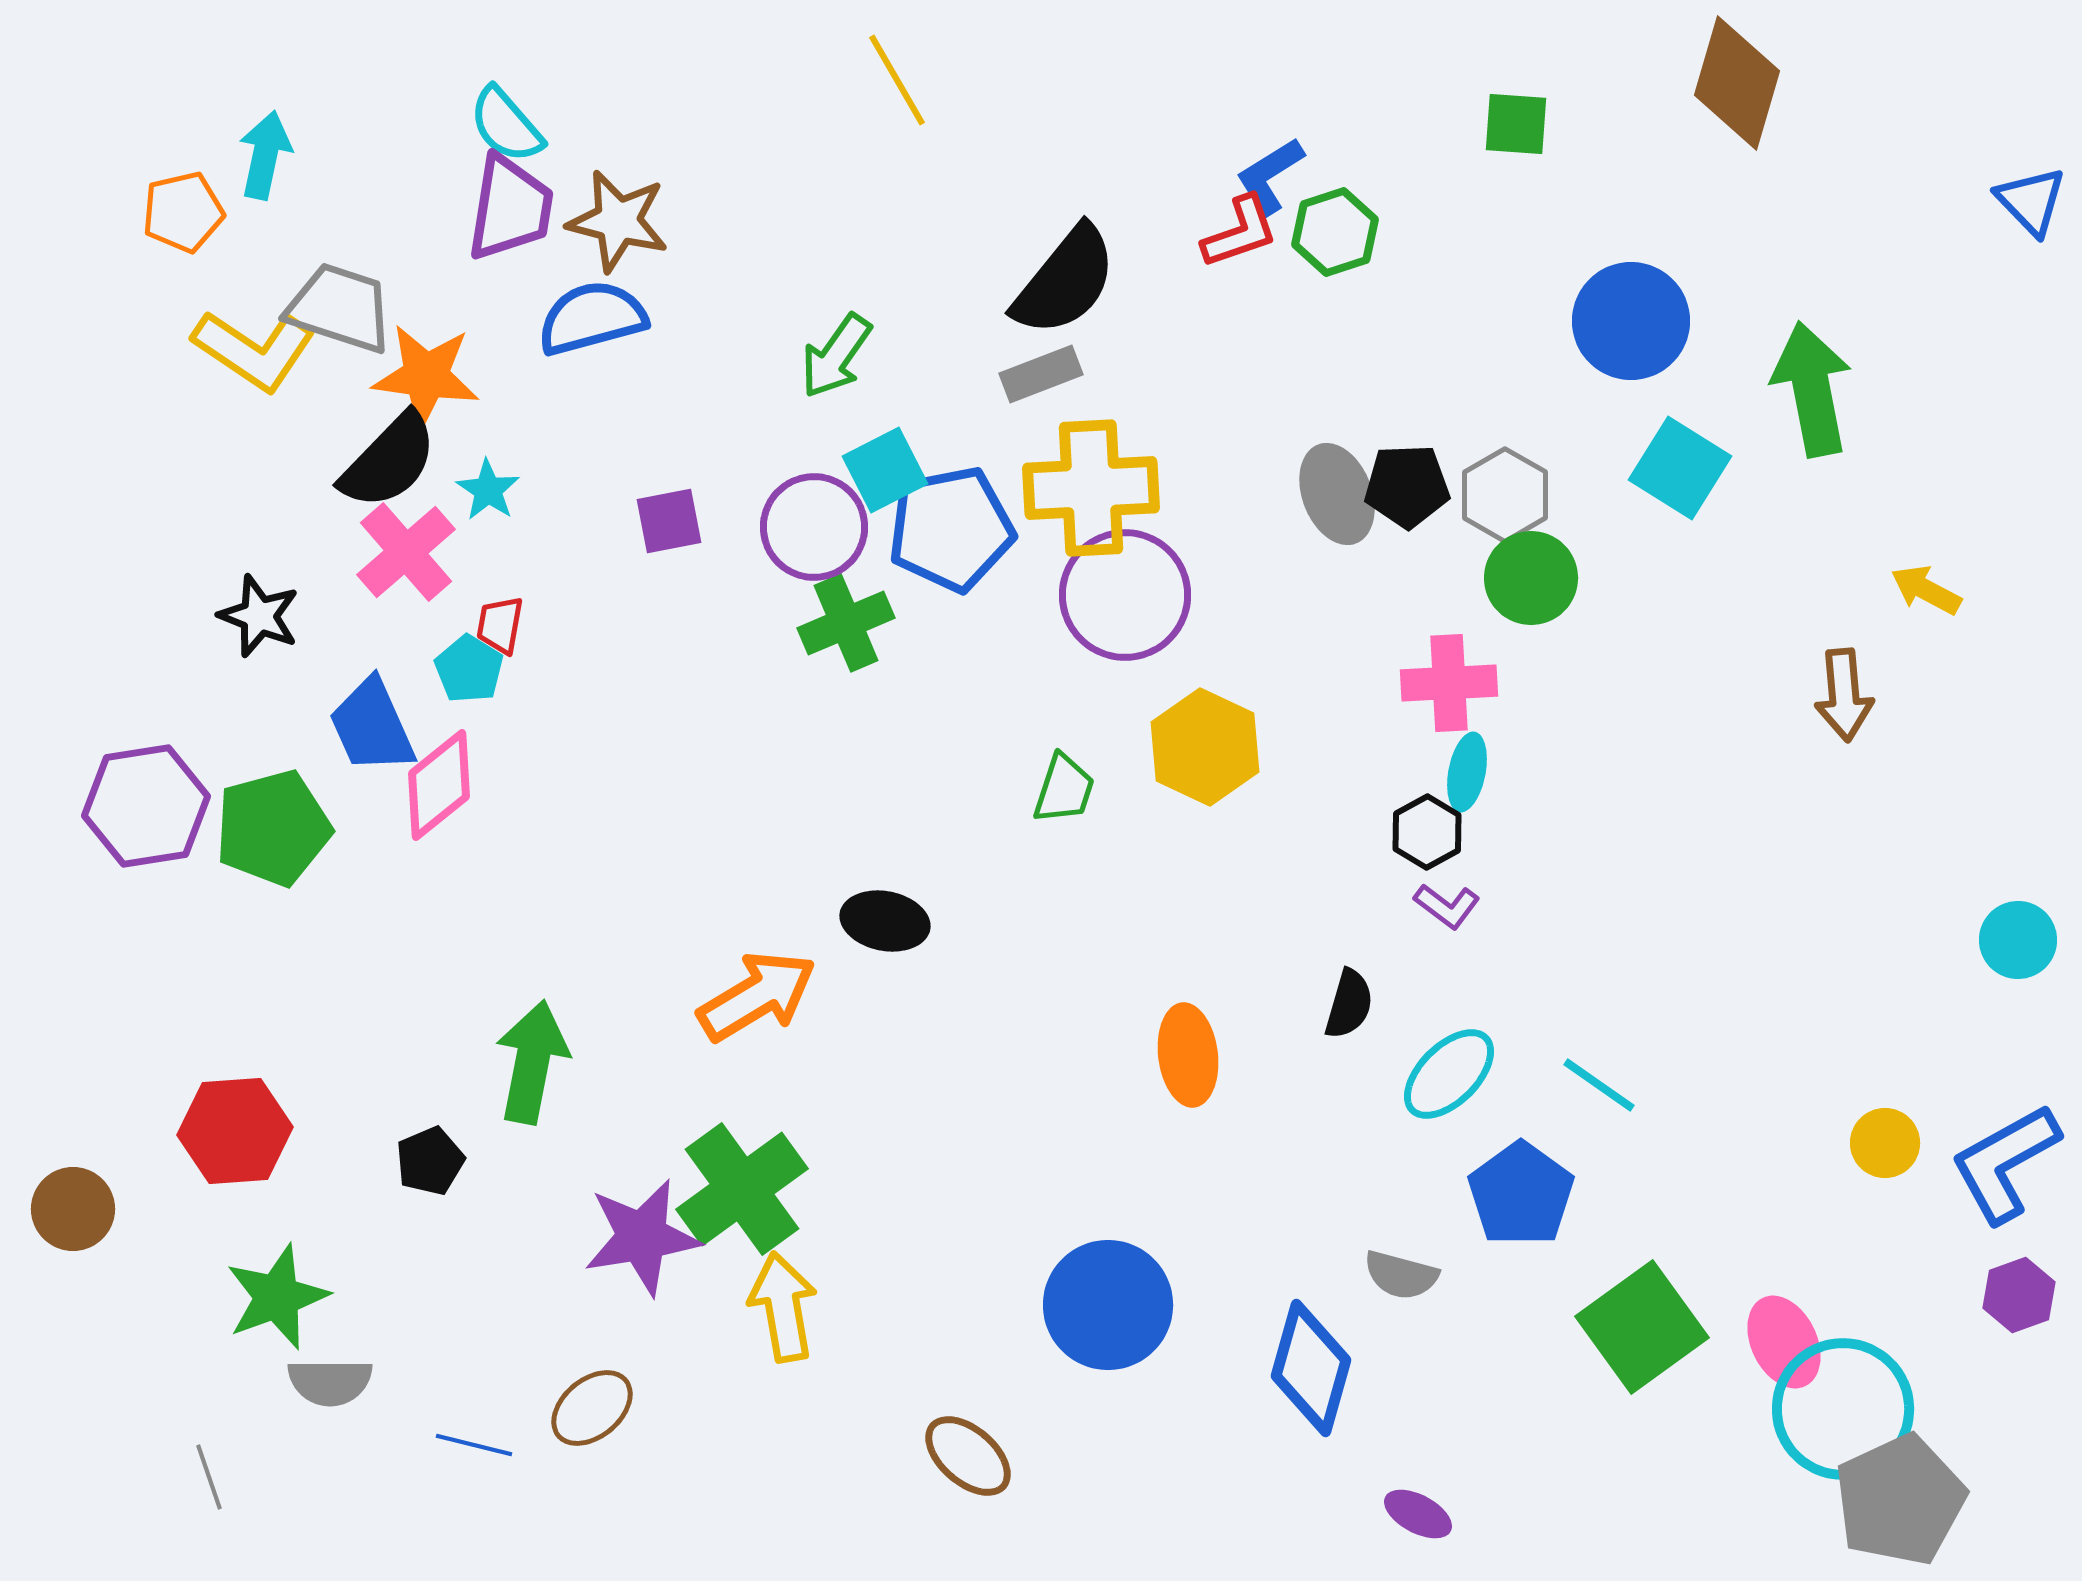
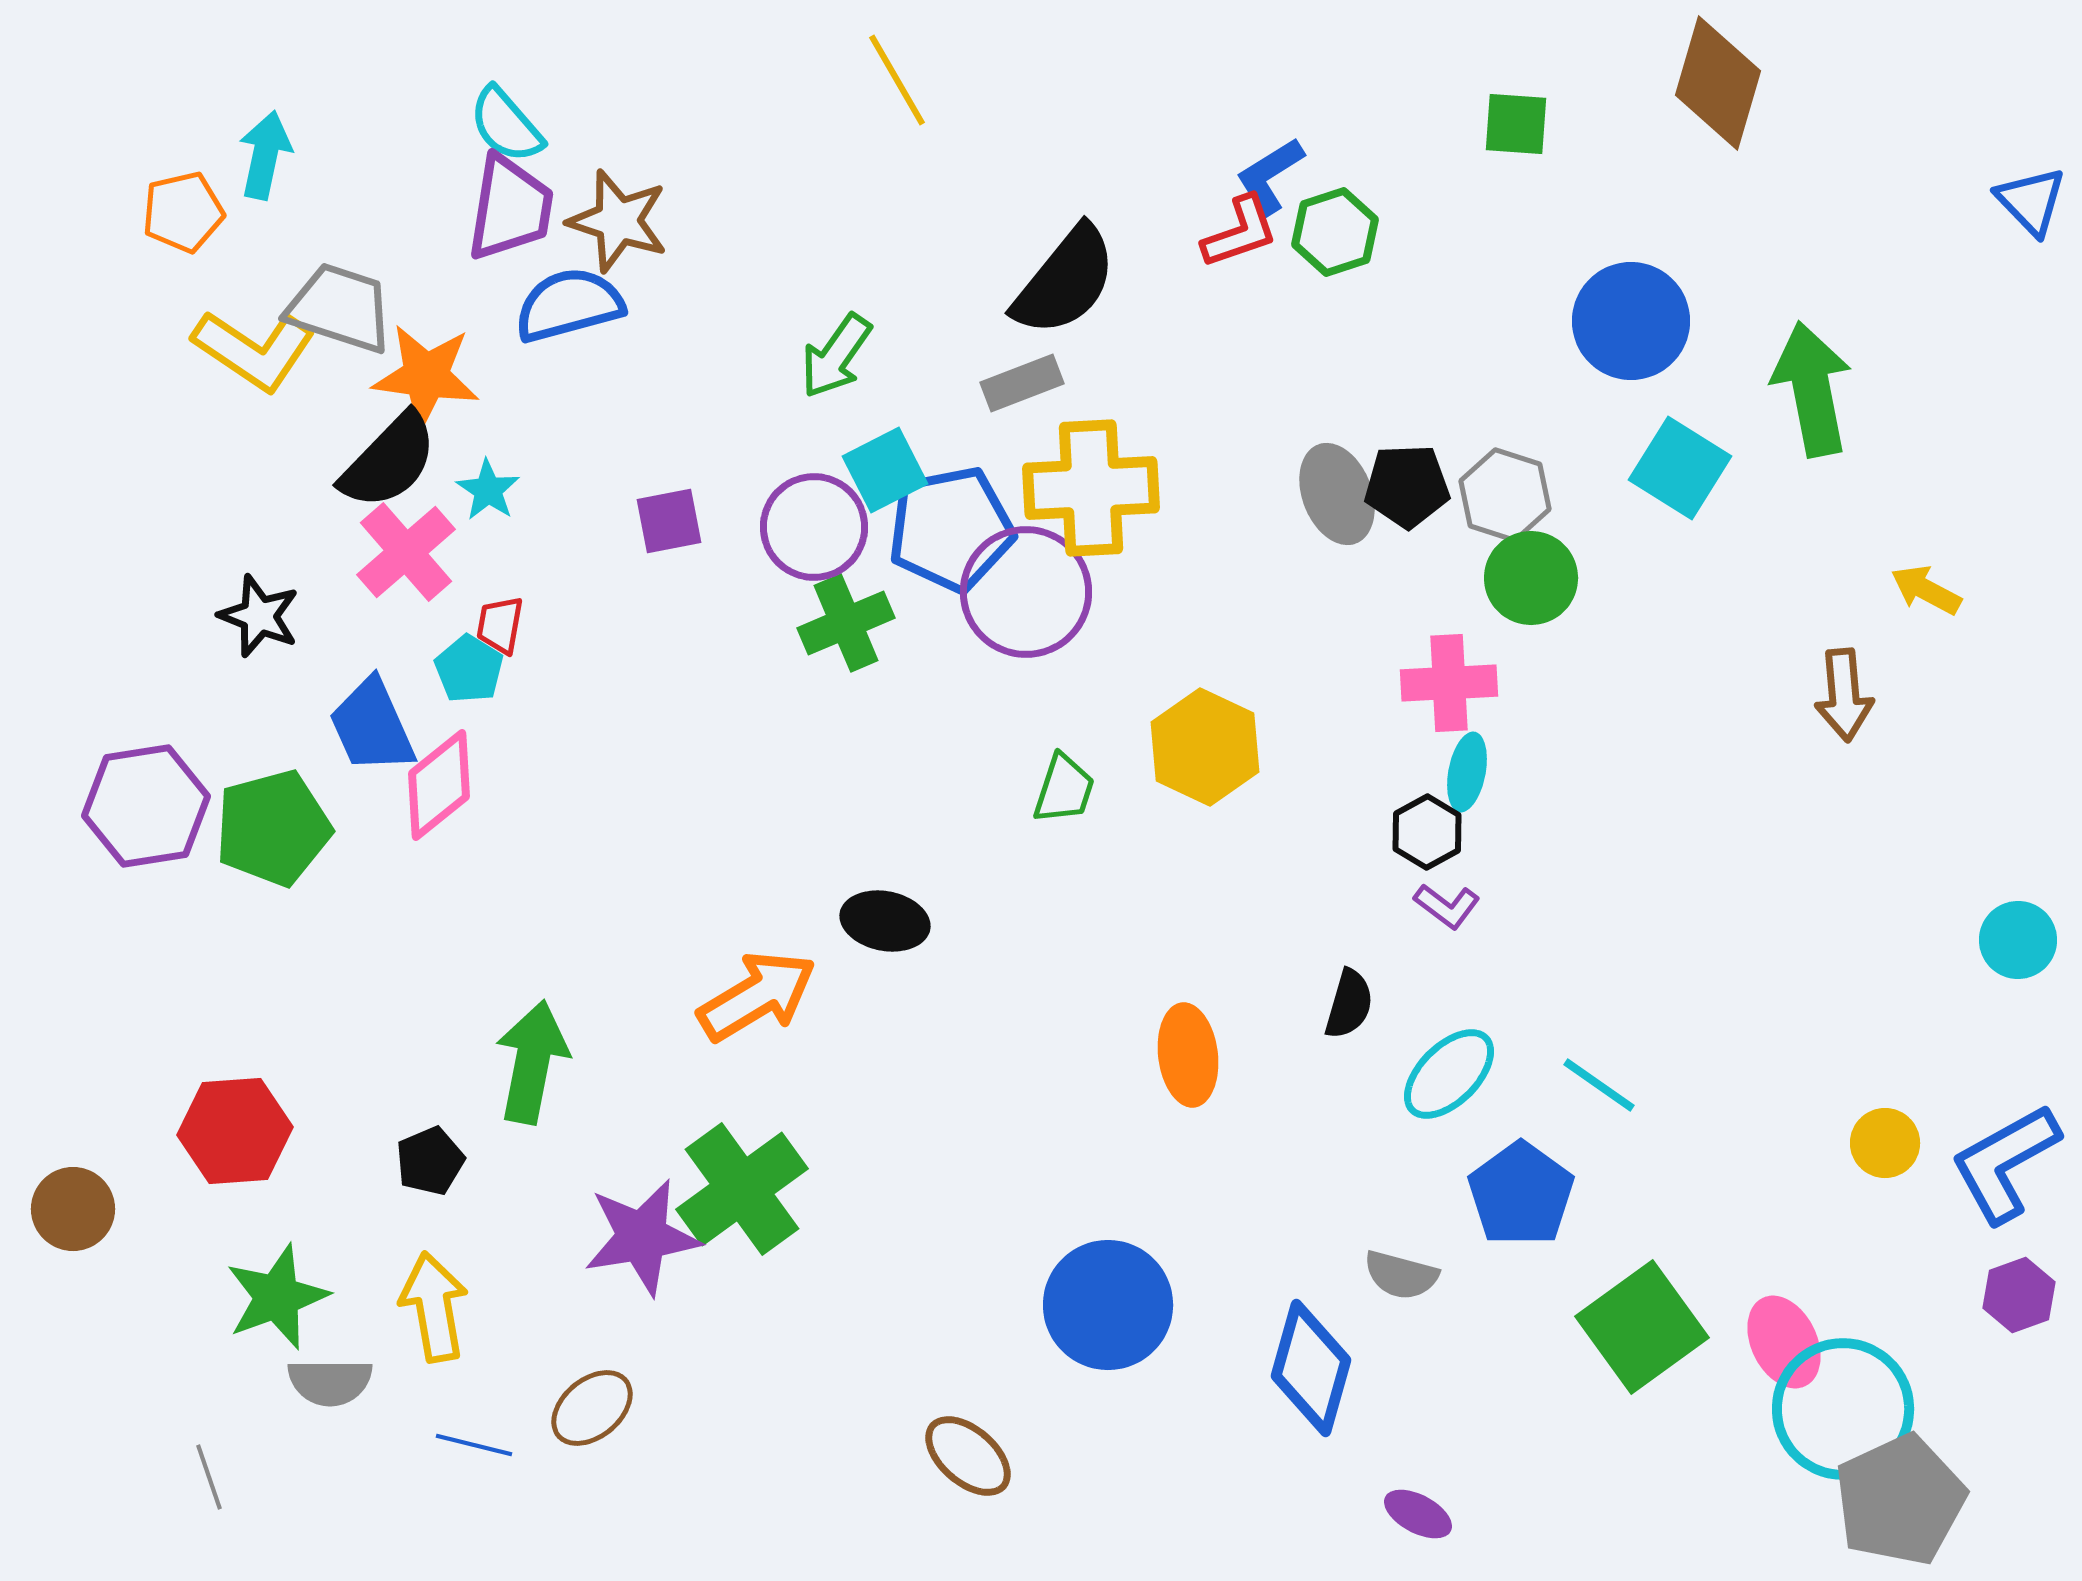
brown diamond at (1737, 83): moved 19 px left
brown star at (618, 221): rotated 4 degrees clockwise
blue semicircle at (592, 318): moved 23 px left, 13 px up
gray rectangle at (1041, 374): moved 19 px left, 9 px down
gray hexagon at (1505, 495): rotated 12 degrees counterclockwise
purple circle at (1125, 595): moved 99 px left, 3 px up
yellow arrow at (783, 1307): moved 349 px left
